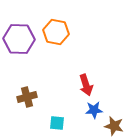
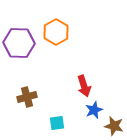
orange hexagon: rotated 20 degrees clockwise
purple hexagon: moved 4 px down
red arrow: moved 2 px left, 1 px down
blue star: rotated 18 degrees counterclockwise
cyan square: rotated 14 degrees counterclockwise
